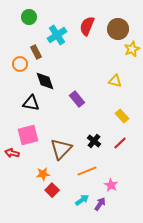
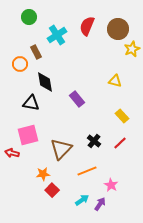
black diamond: moved 1 px down; rotated 10 degrees clockwise
